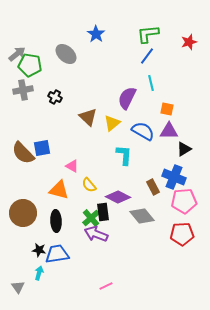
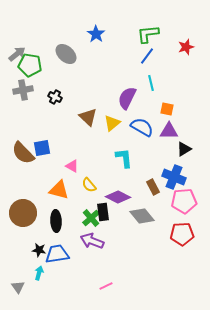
red star: moved 3 px left, 5 px down
blue semicircle: moved 1 px left, 4 px up
cyan L-shape: moved 3 px down; rotated 10 degrees counterclockwise
purple arrow: moved 4 px left, 7 px down
